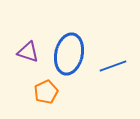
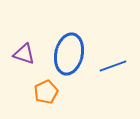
purple triangle: moved 4 px left, 2 px down
